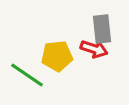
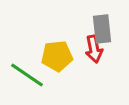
red arrow: rotated 60 degrees clockwise
